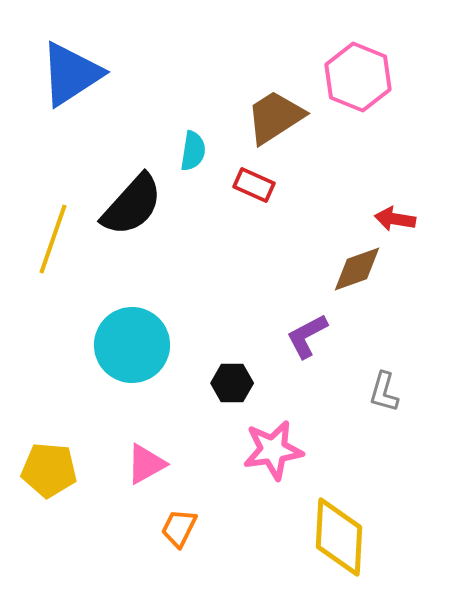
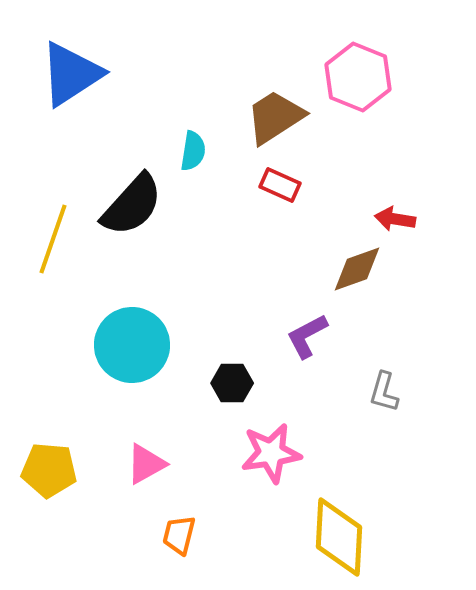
red rectangle: moved 26 px right
pink star: moved 2 px left, 3 px down
orange trapezoid: moved 7 px down; rotated 12 degrees counterclockwise
